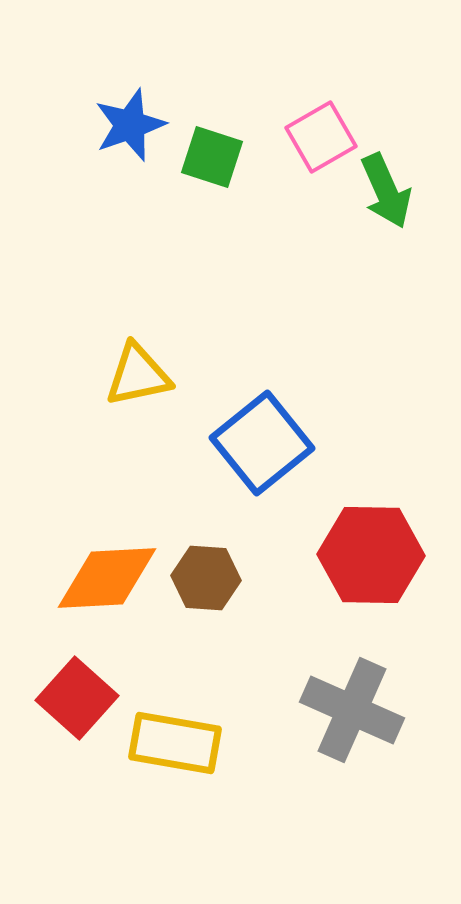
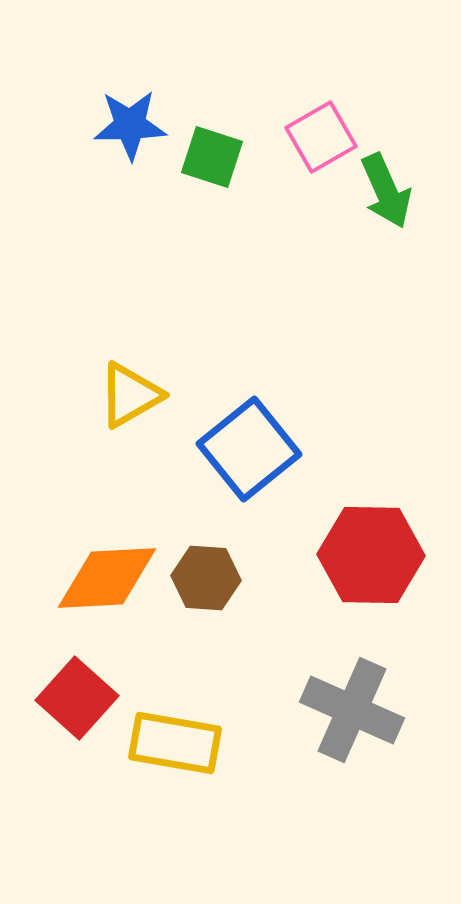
blue star: rotated 18 degrees clockwise
yellow triangle: moved 8 px left, 20 px down; rotated 18 degrees counterclockwise
blue square: moved 13 px left, 6 px down
